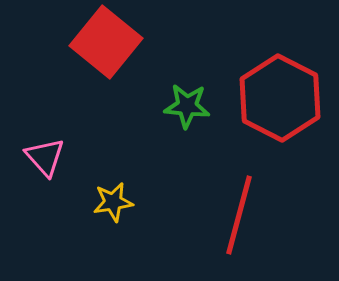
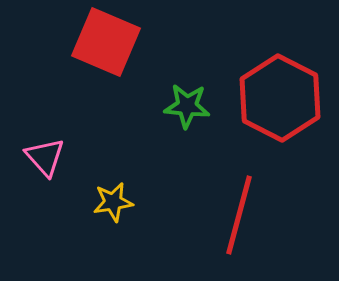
red square: rotated 16 degrees counterclockwise
